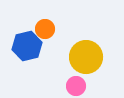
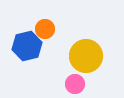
yellow circle: moved 1 px up
pink circle: moved 1 px left, 2 px up
